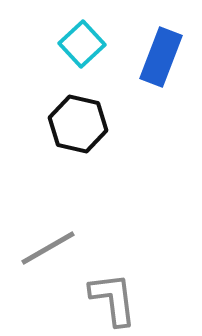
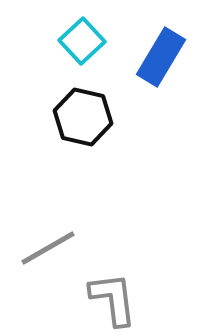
cyan square: moved 3 px up
blue rectangle: rotated 10 degrees clockwise
black hexagon: moved 5 px right, 7 px up
